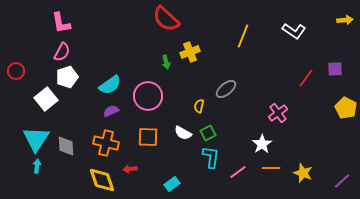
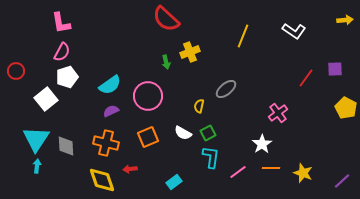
orange square: rotated 25 degrees counterclockwise
cyan rectangle: moved 2 px right, 2 px up
